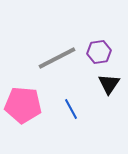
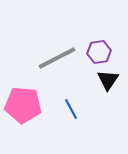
black triangle: moved 1 px left, 4 px up
